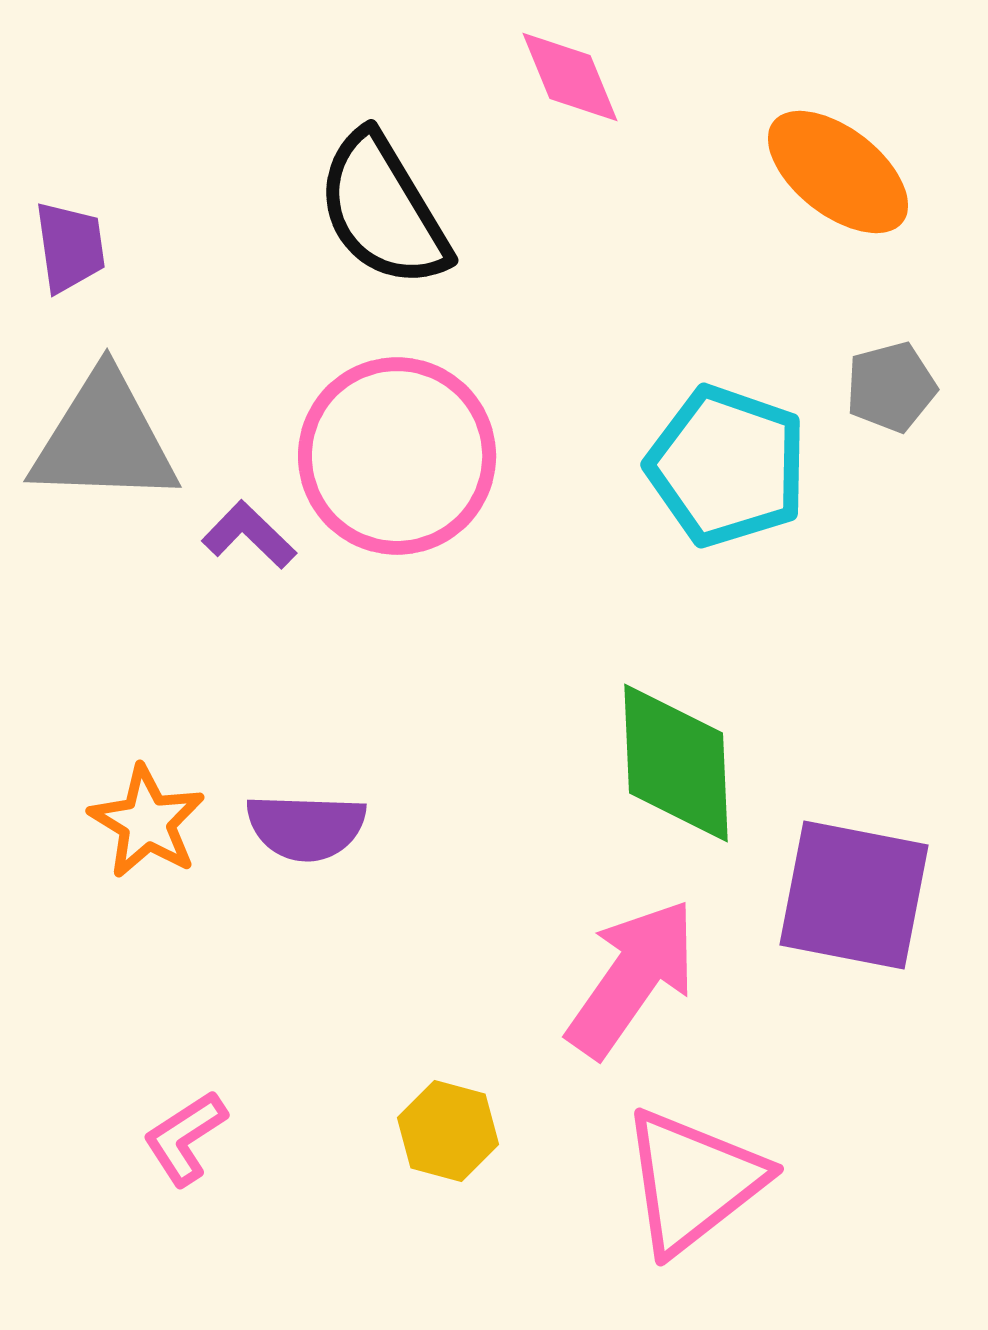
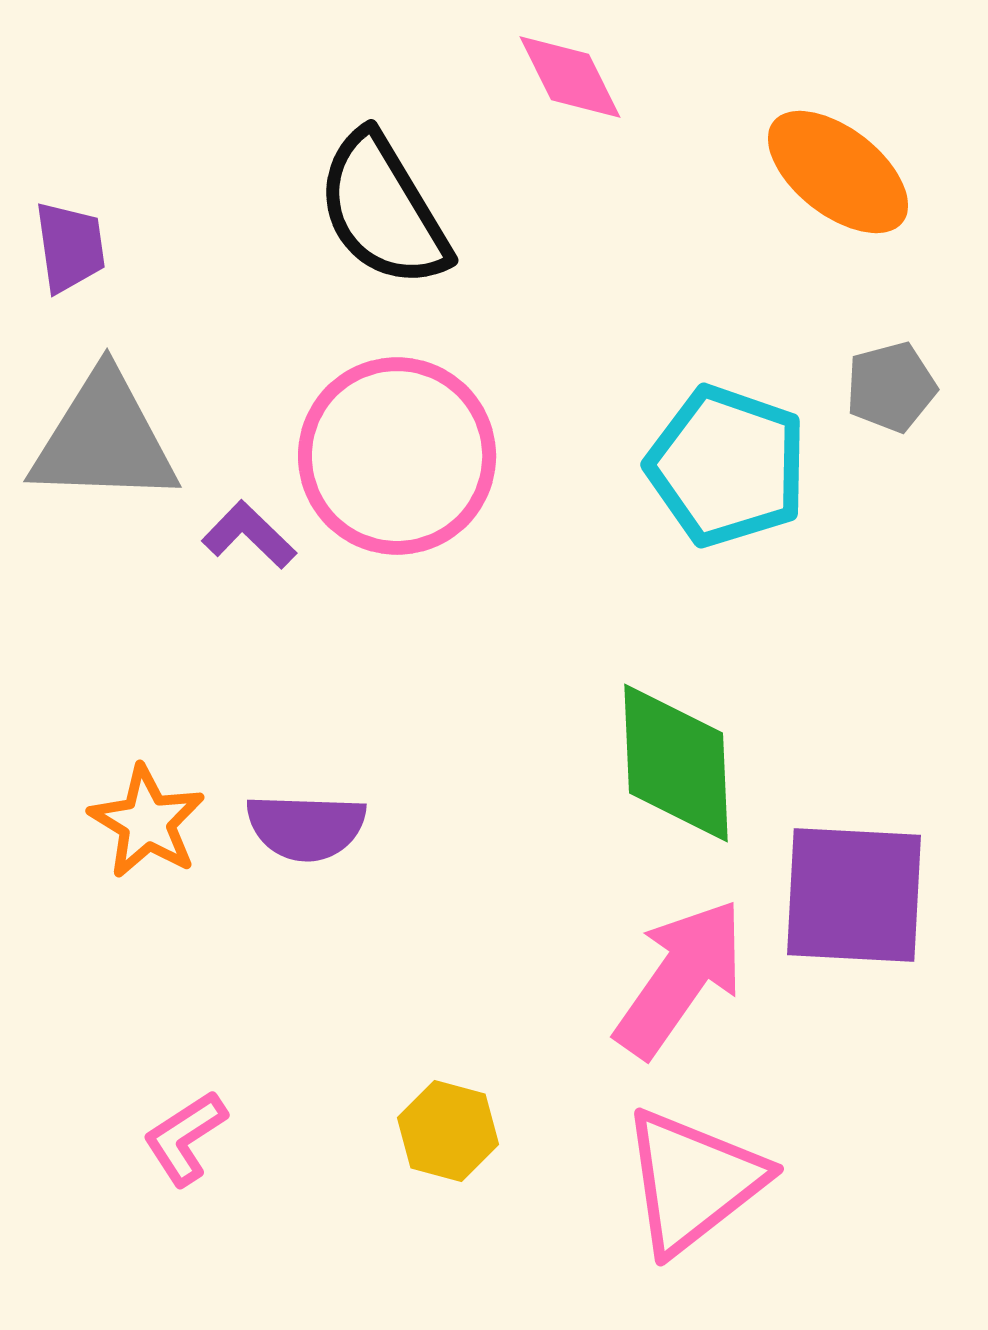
pink diamond: rotated 4 degrees counterclockwise
purple square: rotated 8 degrees counterclockwise
pink arrow: moved 48 px right
